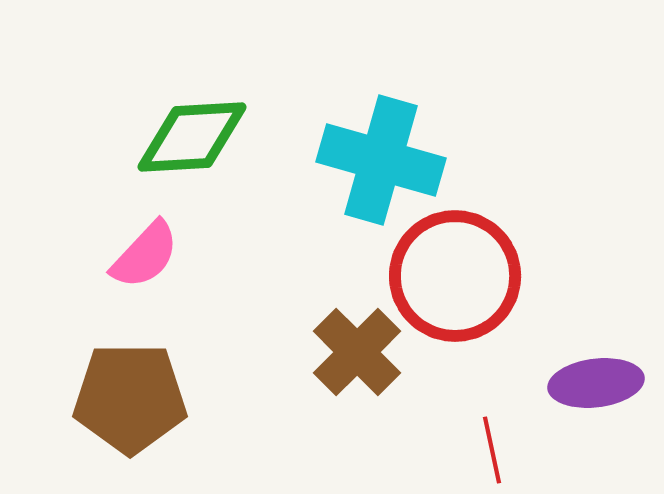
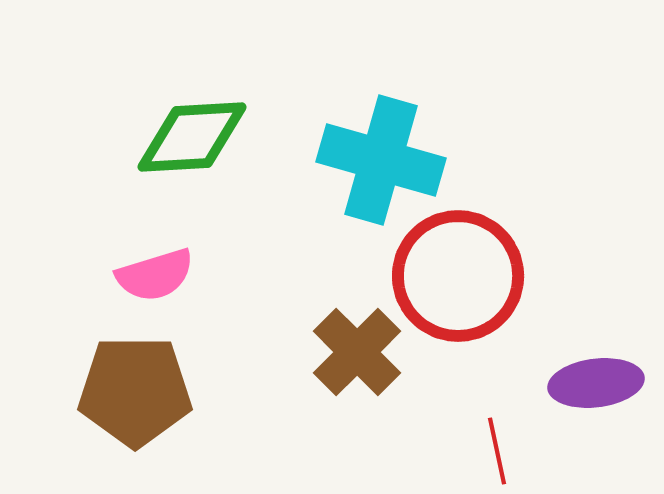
pink semicircle: moved 10 px right, 20 px down; rotated 30 degrees clockwise
red circle: moved 3 px right
brown pentagon: moved 5 px right, 7 px up
red line: moved 5 px right, 1 px down
